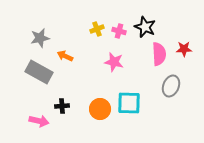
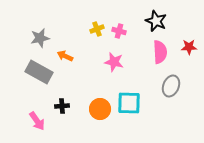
black star: moved 11 px right, 6 px up
red star: moved 5 px right, 2 px up
pink semicircle: moved 1 px right, 2 px up
pink arrow: moved 2 px left; rotated 42 degrees clockwise
